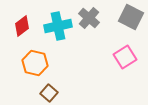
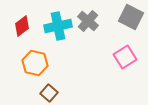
gray cross: moved 1 px left, 3 px down
